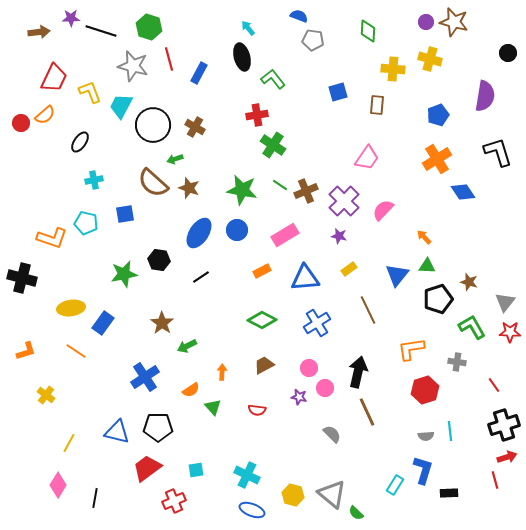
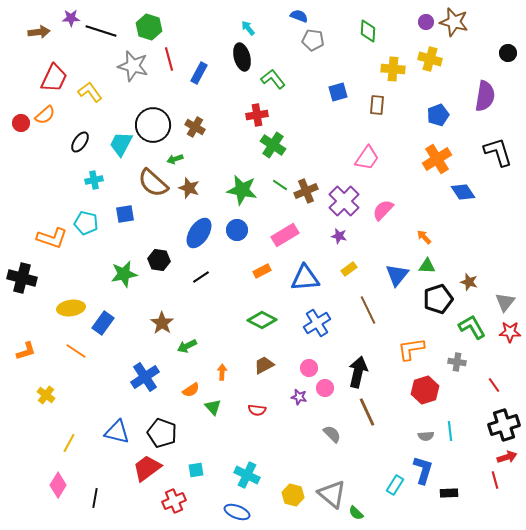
yellow L-shape at (90, 92): rotated 15 degrees counterclockwise
cyan trapezoid at (121, 106): moved 38 px down
black pentagon at (158, 427): moved 4 px right, 6 px down; rotated 20 degrees clockwise
blue ellipse at (252, 510): moved 15 px left, 2 px down
